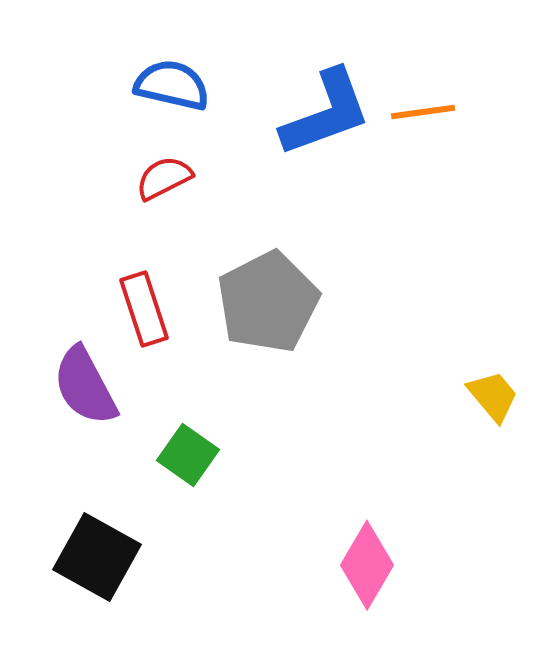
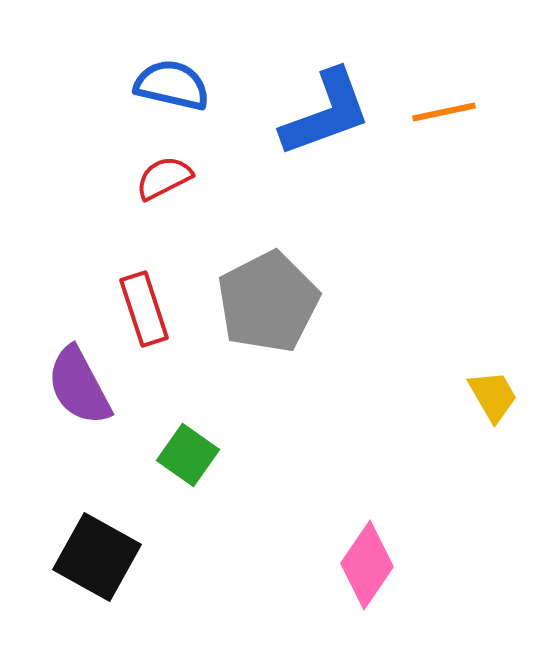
orange line: moved 21 px right; rotated 4 degrees counterclockwise
purple semicircle: moved 6 px left
yellow trapezoid: rotated 10 degrees clockwise
pink diamond: rotated 4 degrees clockwise
